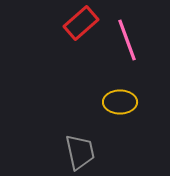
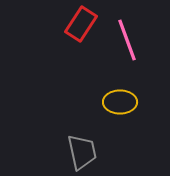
red rectangle: moved 1 px down; rotated 16 degrees counterclockwise
gray trapezoid: moved 2 px right
